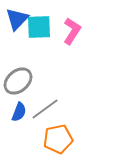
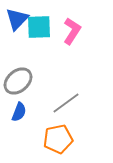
gray line: moved 21 px right, 6 px up
